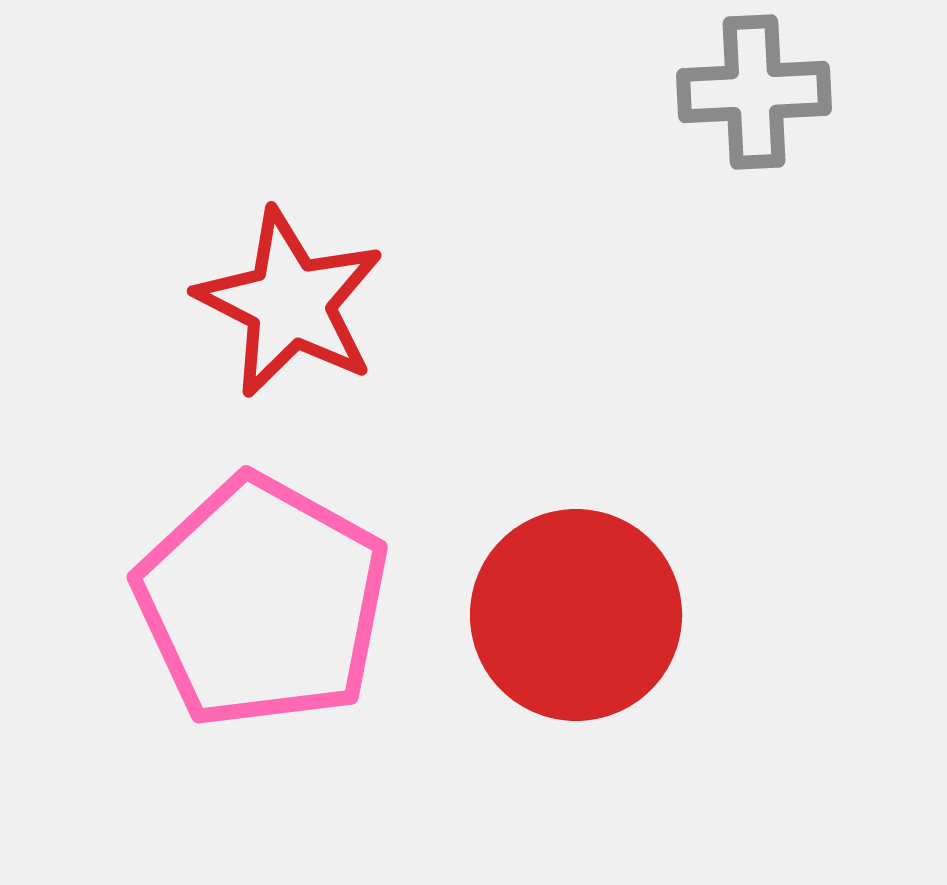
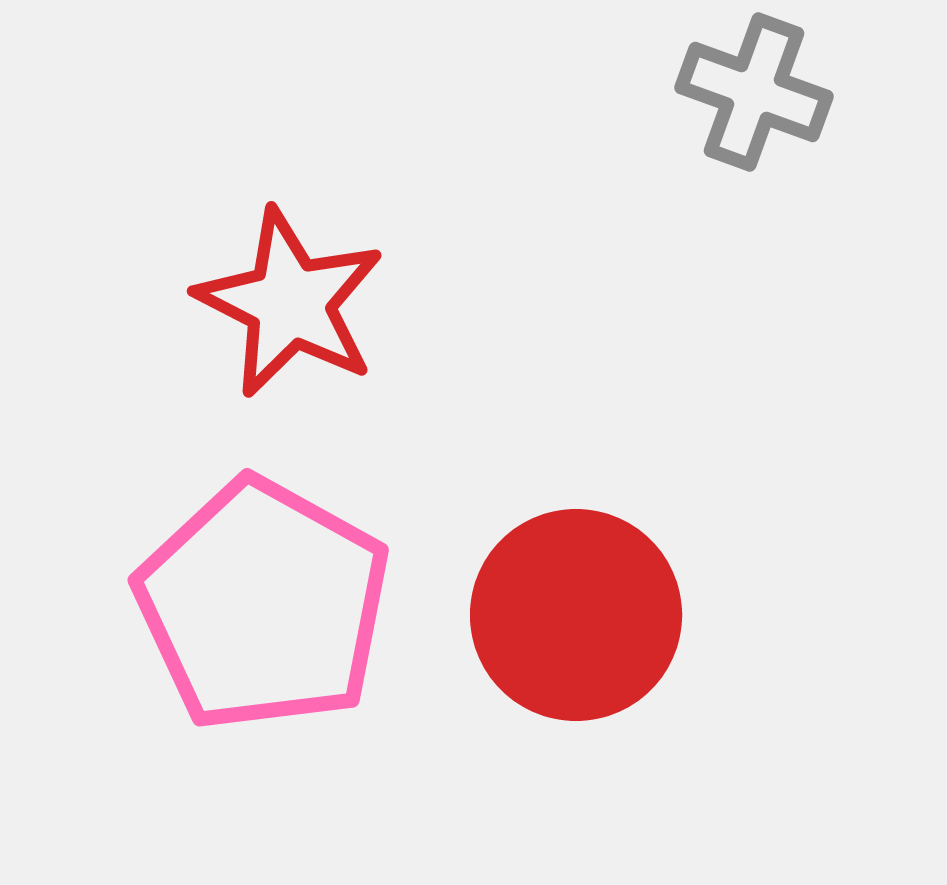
gray cross: rotated 23 degrees clockwise
pink pentagon: moved 1 px right, 3 px down
